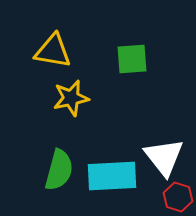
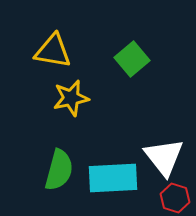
green square: rotated 36 degrees counterclockwise
cyan rectangle: moved 1 px right, 2 px down
red hexagon: moved 3 px left, 1 px down
